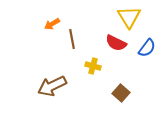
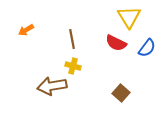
orange arrow: moved 26 px left, 6 px down
yellow cross: moved 20 px left
brown arrow: rotated 16 degrees clockwise
